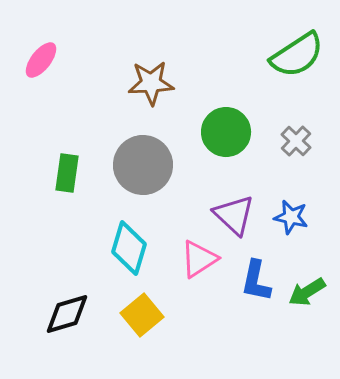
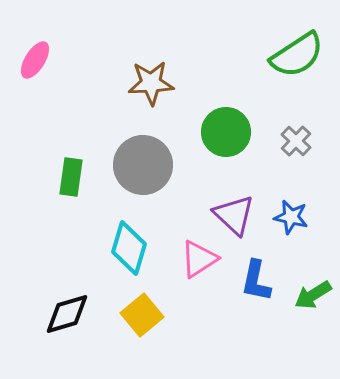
pink ellipse: moved 6 px left; rotated 6 degrees counterclockwise
green rectangle: moved 4 px right, 4 px down
green arrow: moved 6 px right, 3 px down
